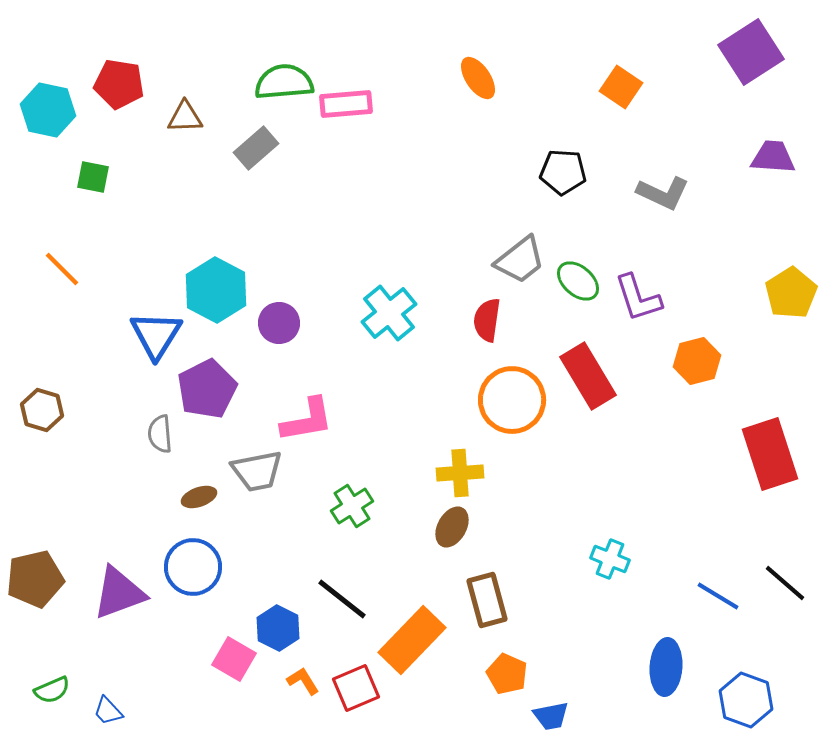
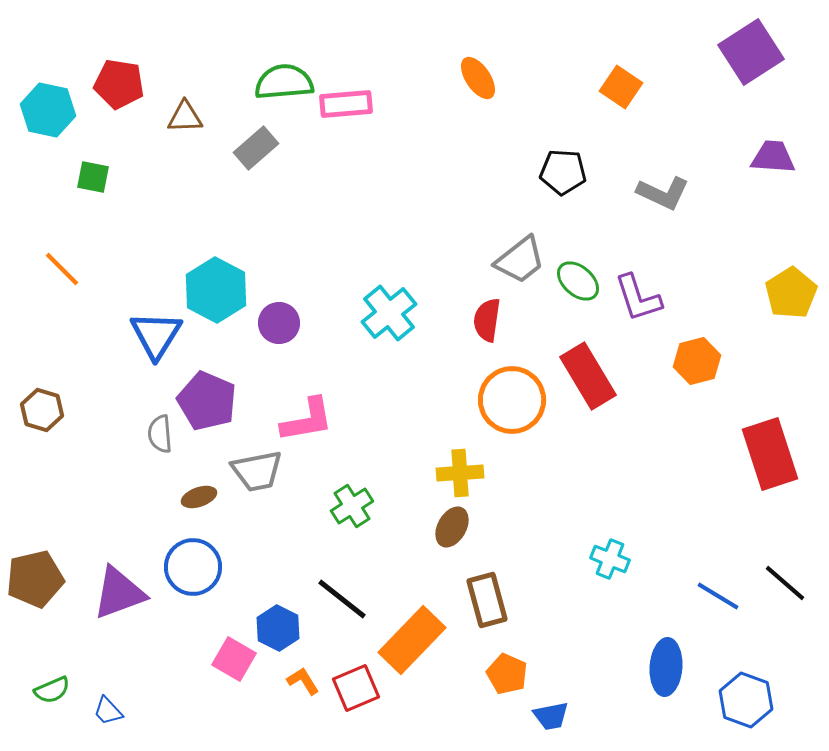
purple pentagon at (207, 389): moved 12 px down; rotated 22 degrees counterclockwise
